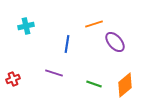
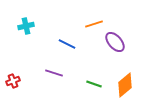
blue line: rotated 72 degrees counterclockwise
red cross: moved 2 px down
